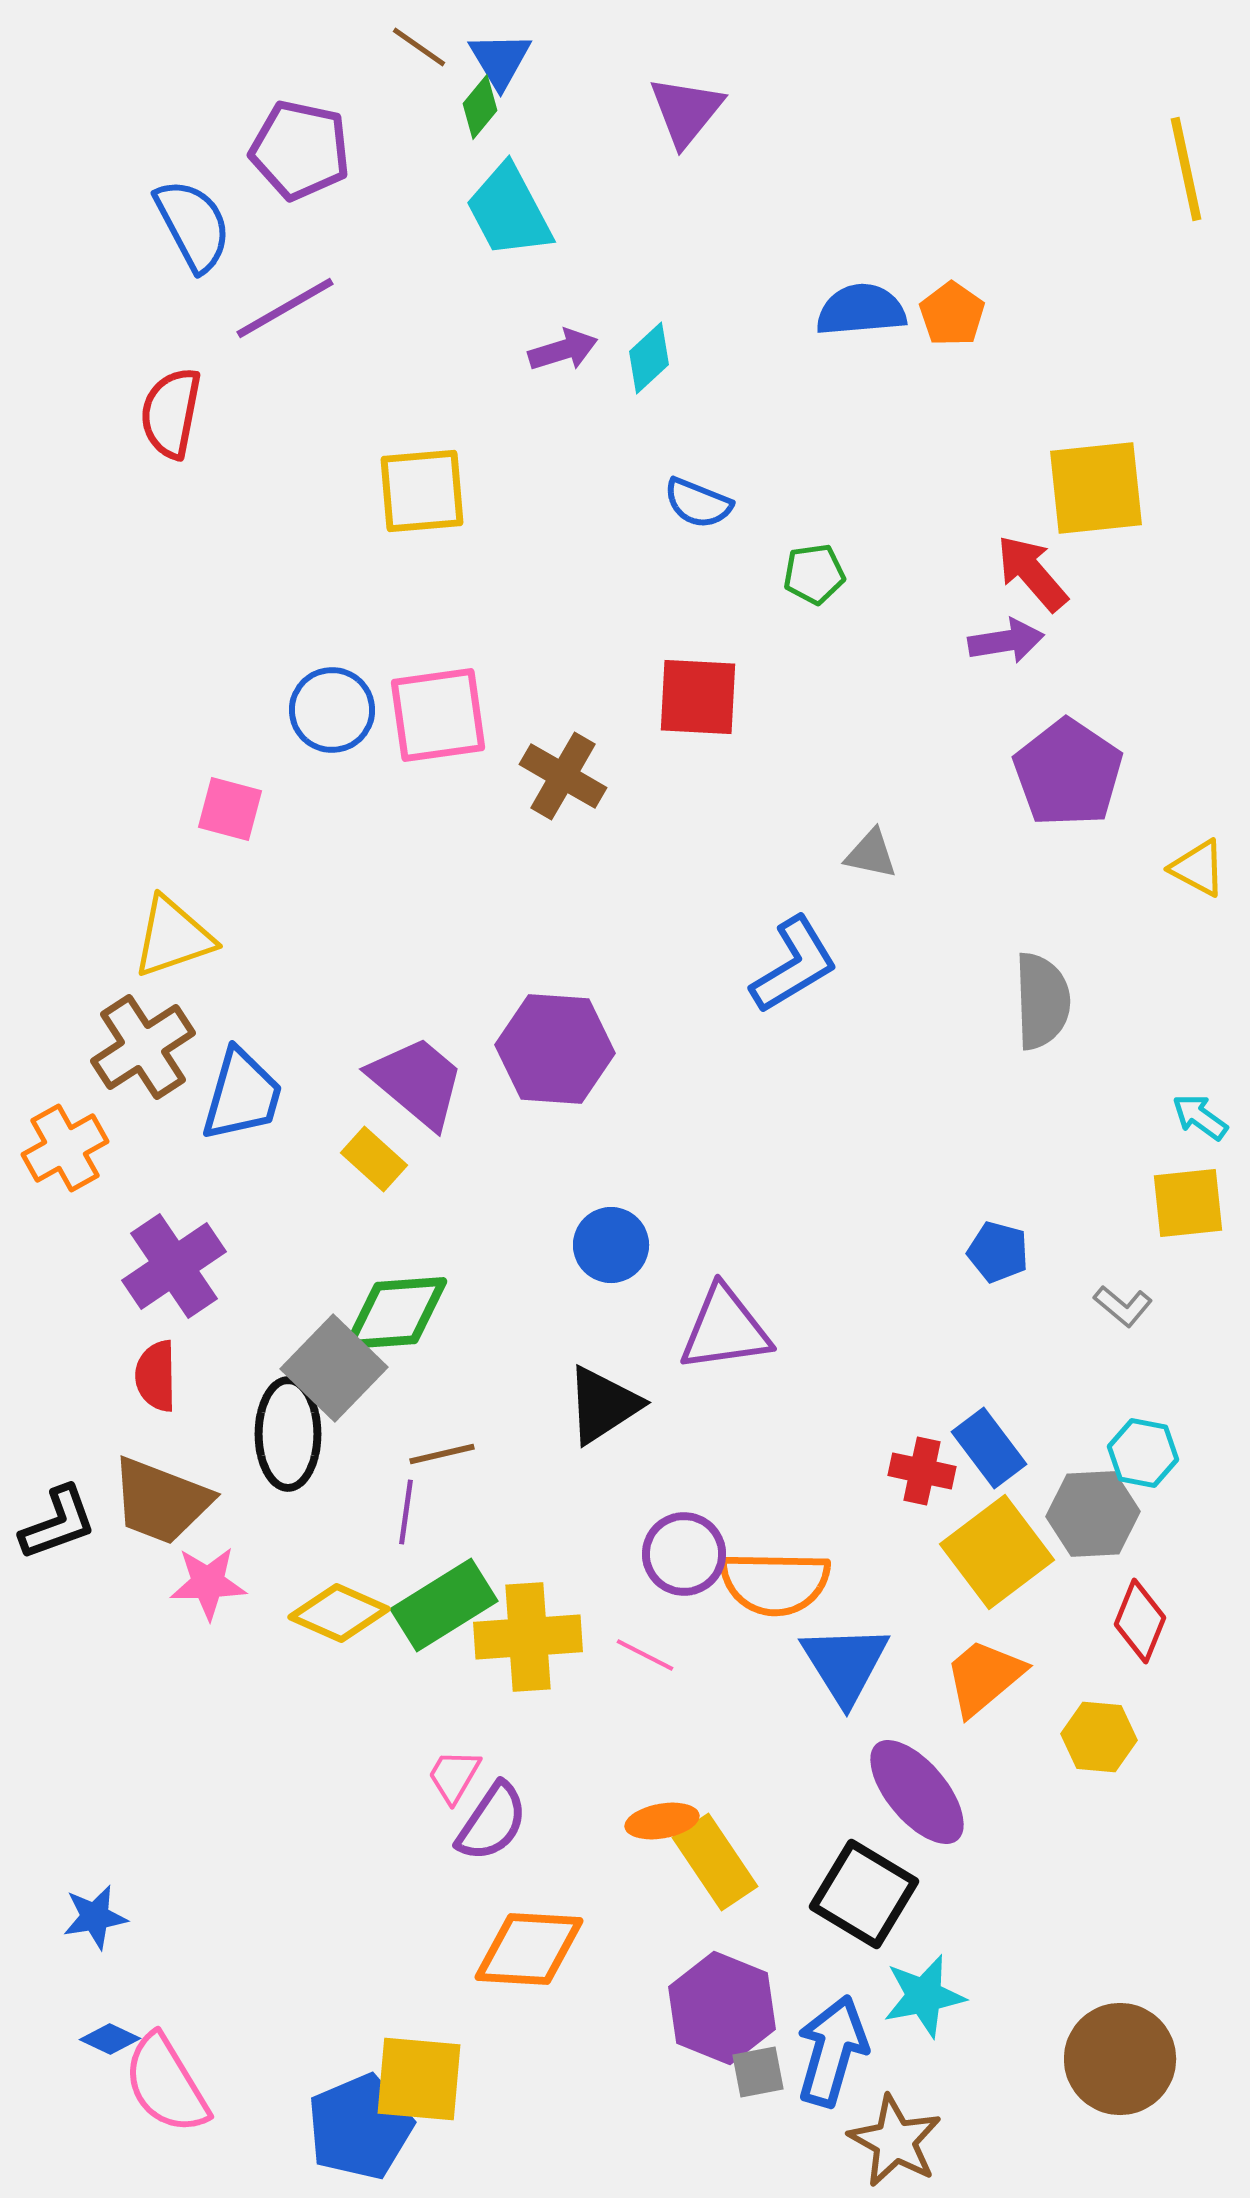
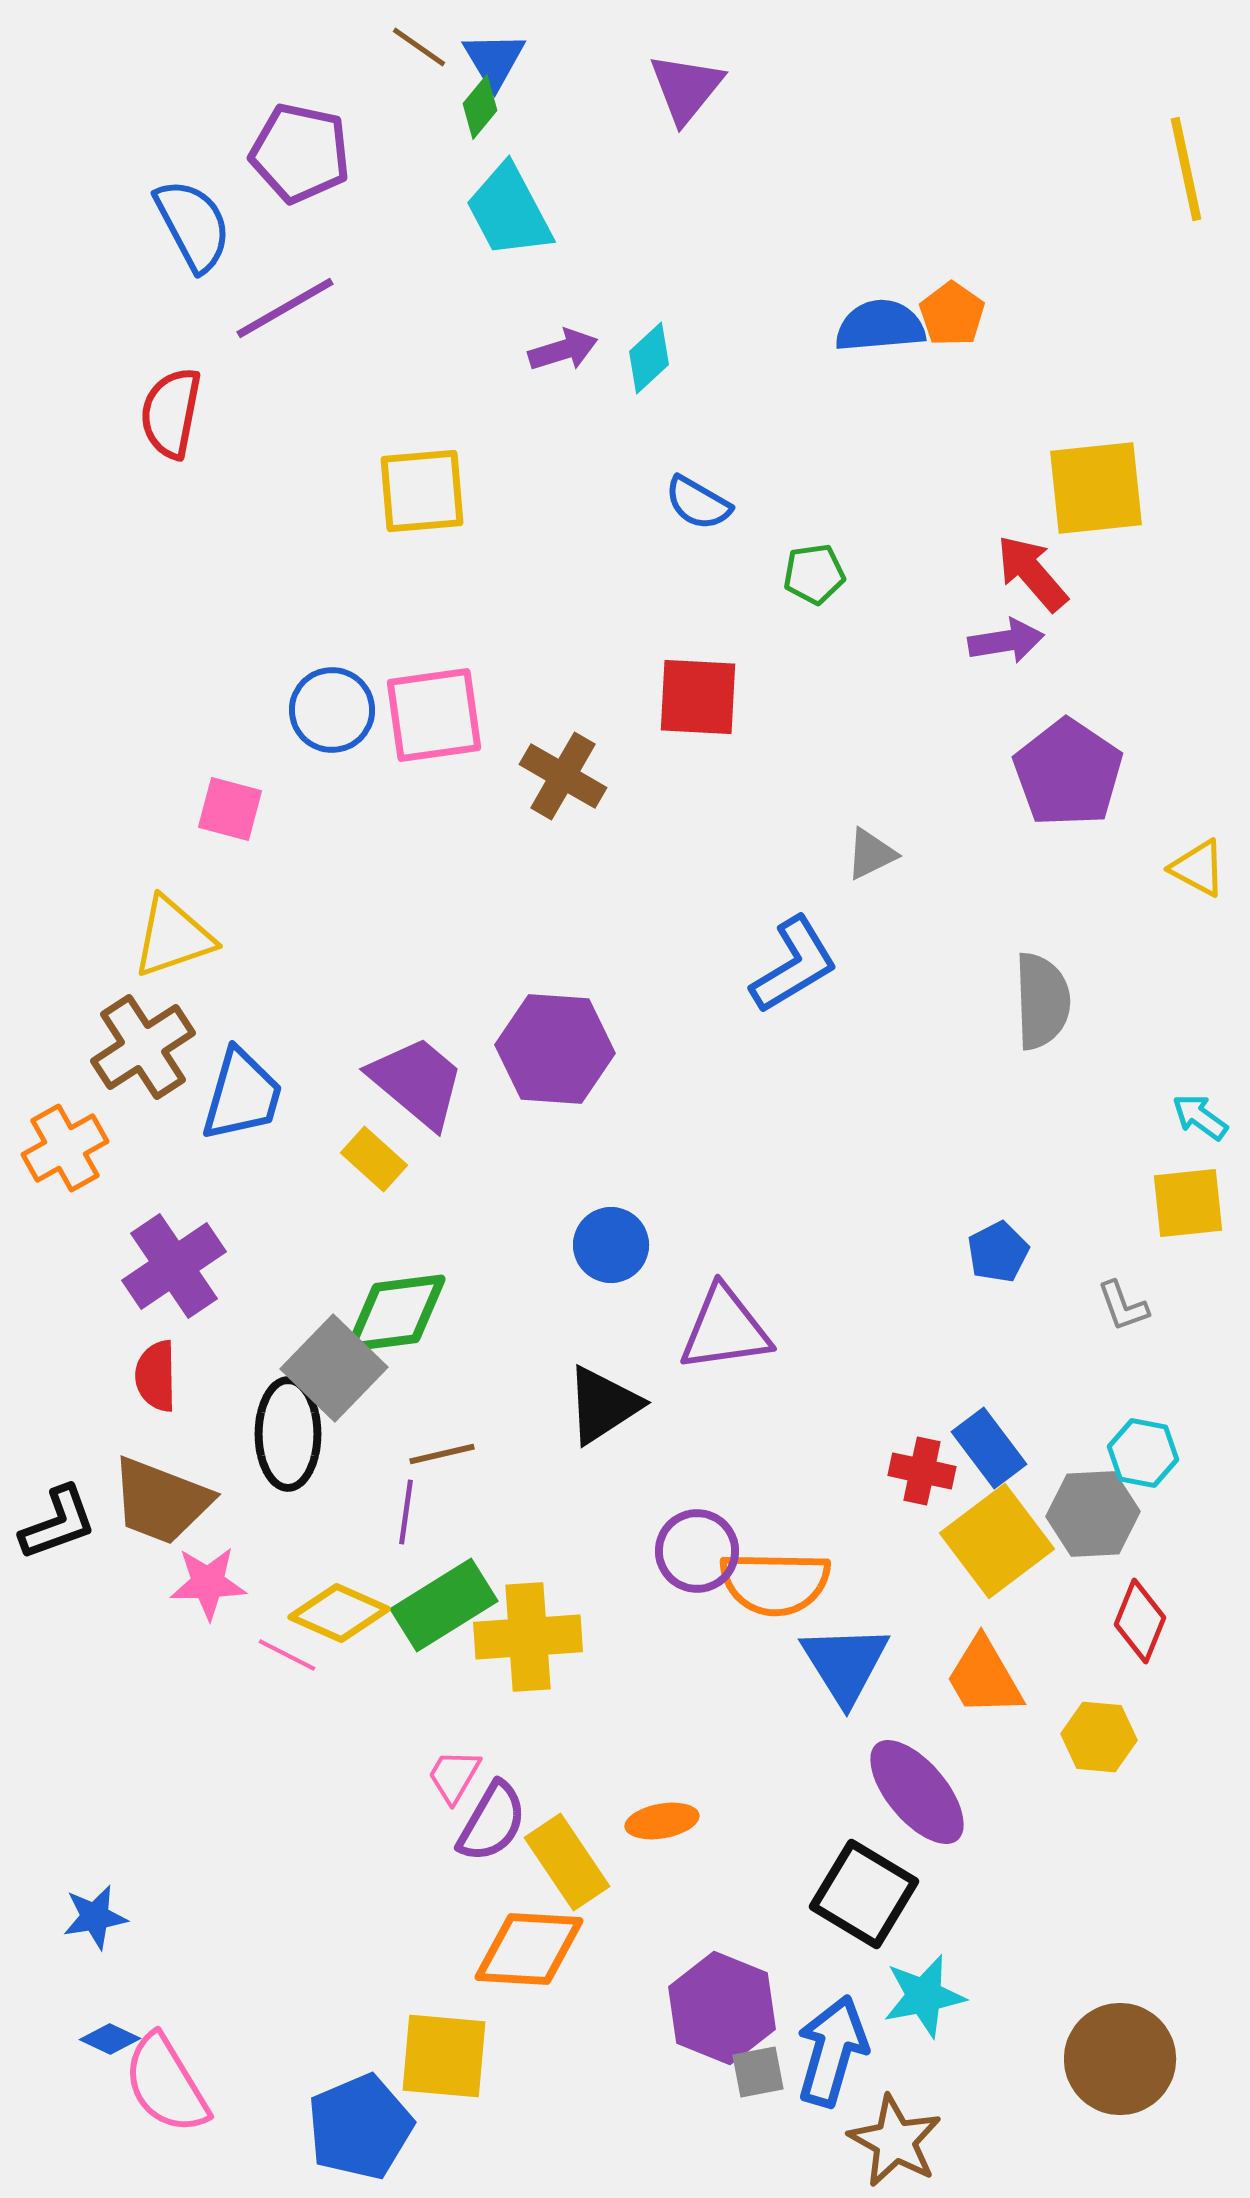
blue triangle at (500, 60): moved 6 px left
purple triangle at (686, 111): moved 23 px up
purple pentagon at (300, 150): moved 3 px down
blue semicircle at (861, 310): moved 19 px right, 16 px down
blue semicircle at (698, 503): rotated 8 degrees clockwise
pink square at (438, 715): moved 4 px left
gray triangle at (871, 854): rotated 38 degrees counterclockwise
blue pentagon at (998, 1252): rotated 30 degrees clockwise
gray L-shape at (1123, 1306): rotated 30 degrees clockwise
green diamond at (396, 1313): rotated 3 degrees counterclockwise
yellow square at (997, 1552): moved 11 px up
purple circle at (684, 1554): moved 13 px right, 3 px up
pink line at (645, 1655): moved 358 px left
orange trapezoid at (984, 1677): rotated 80 degrees counterclockwise
purple semicircle at (492, 1822): rotated 4 degrees counterclockwise
yellow rectangle at (715, 1862): moved 148 px left
yellow square at (419, 2079): moved 25 px right, 23 px up
